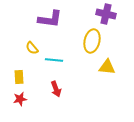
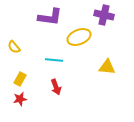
purple cross: moved 2 px left, 1 px down
purple L-shape: moved 2 px up
yellow ellipse: moved 13 px left, 4 px up; rotated 55 degrees clockwise
yellow semicircle: moved 18 px left, 1 px up
yellow rectangle: moved 1 px right, 2 px down; rotated 32 degrees clockwise
red arrow: moved 2 px up
